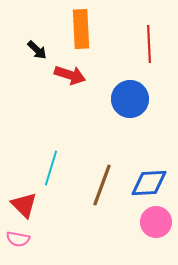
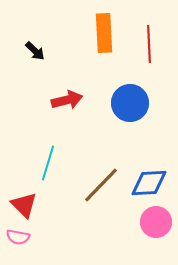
orange rectangle: moved 23 px right, 4 px down
black arrow: moved 2 px left, 1 px down
red arrow: moved 3 px left, 25 px down; rotated 32 degrees counterclockwise
blue circle: moved 4 px down
cyan line: moved 3 px left, 5 px up
brown line: moved 1 px left; rotated 24 degrees clockwise
pink semicircle: moved 2 px up
